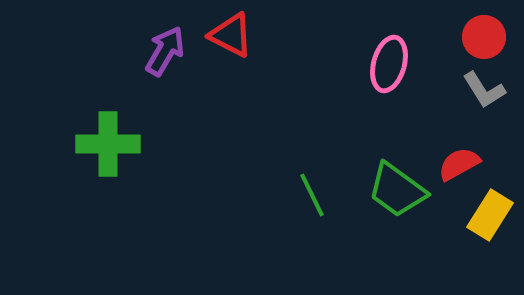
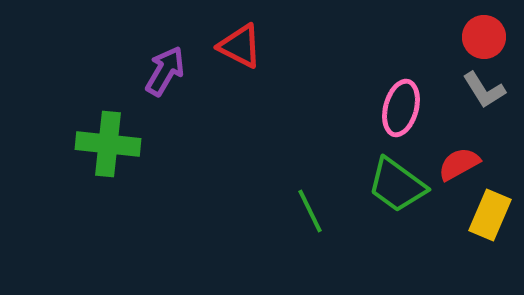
red triangle: moved 9 px right, 11 px down
purple arrow: moved 20 px down
pink ellipse: moved 12 px right, 44 px down
green cross: rotated 6 degrees clockwise
green trapezoid: moved 5 px up
green line: moved 2 px left, 16 px down
yellow rectangle: rotated 9 degrees counterclockwise
